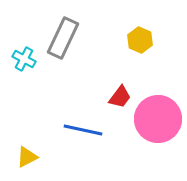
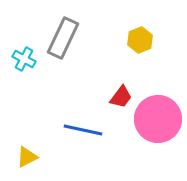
yellow hexagon: rotated 15 degrees clockwise
red trapezoid: moved 1 px right
